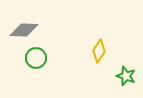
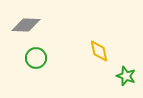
gray diamond: moved 2 px right, 5 px up
yellow diamond: rotated 45 degrees counterclockwise
